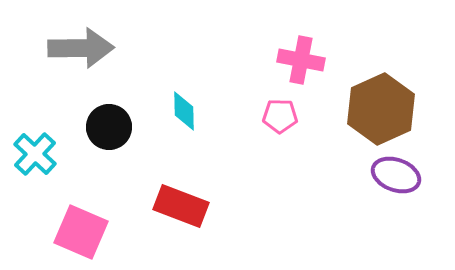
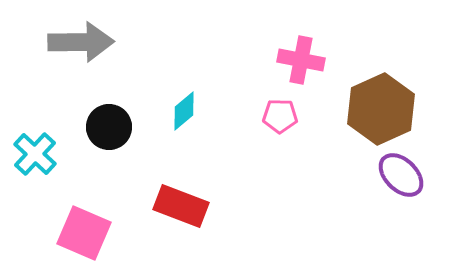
gray arrow: moved 6 px up
cyan diamond: rotated 51 degrees clockwise
purple ellipse: moved 5 px right; rotated 24 degrees clockwise
pink square: moved 3 px right, 1 px down
